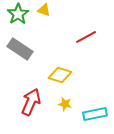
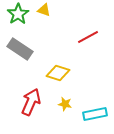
red line: moved 2 px right
yellow diamond: moved 2 px left, 2 px up
